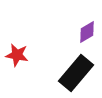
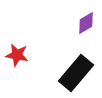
purple diamond: moved 1 px left, 9 px up
